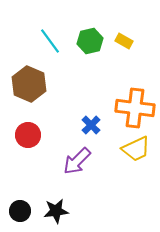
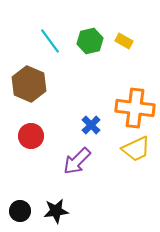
red circle: moved 3 px right, 1 px down
